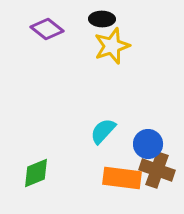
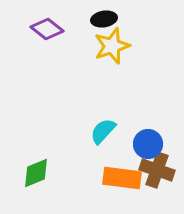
black ellipse: moved 2 px right; rotated 10 degrees counterclockwise
